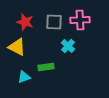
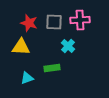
red star: moved 4 px right, 1 px down
yellow triangle: moved 4 px right; rotated 24 degrees counterclockwise
green rectangle: moved 6 px right, 1 px down
cyan triangle: moved 3 px right, 1 px down
